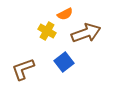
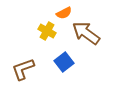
orange semicircle: moved 1 px left, 1 px up
brown arrow: rotated 124 degrees counterclockwise
